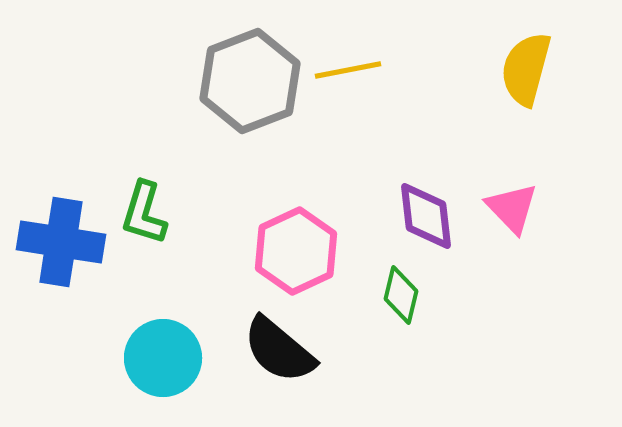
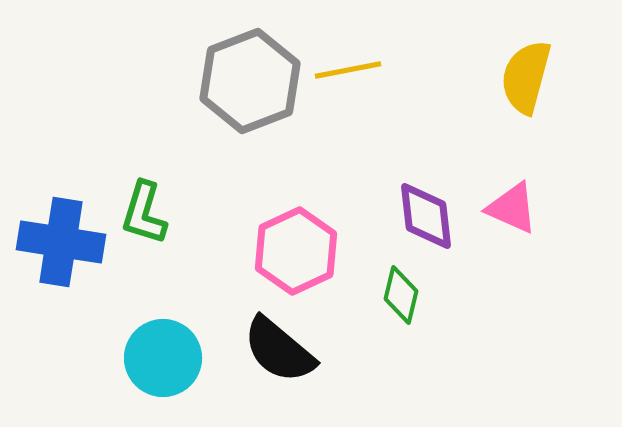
yellow semicircle: moved 8 px down
pink triangle: rotated 22 degrees counterclockwise
